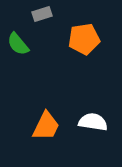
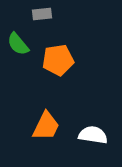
gray rectangle: rotated 12 degrees clockwise
orange pentagon: moved 26 px left, 21 px down
white semicircle: moved 13 px down
